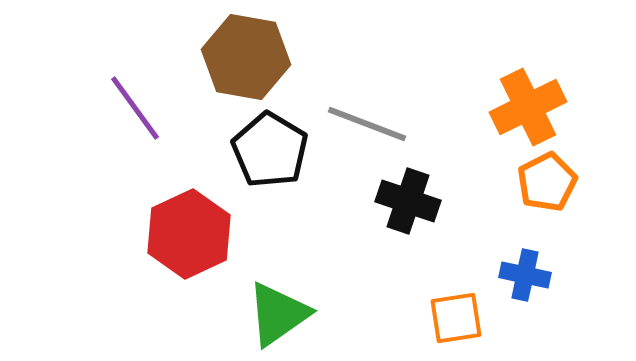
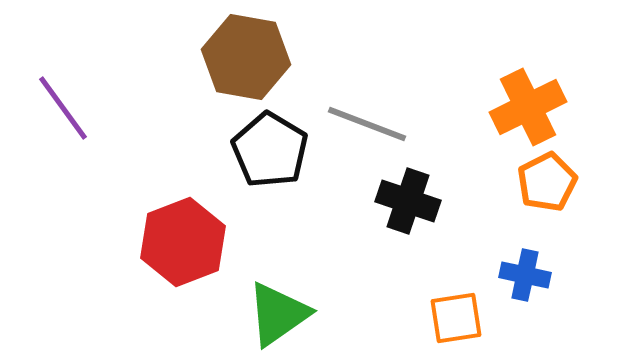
purple line: moved 72 px left
red hexagon: moved 6 px left, 8 px down; rotated 4 degrees clockwise
